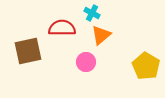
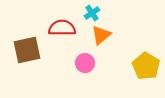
cyan cross: rotated 28 degrees clockwise
brown square: moved 1 px left, 1 px up
pink circle: moved 1 px left, 1 px down
